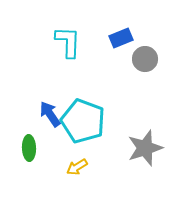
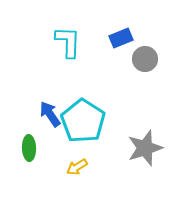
cyan pentagon: rotated 12 degrees clockwise
